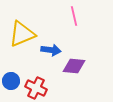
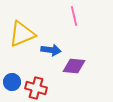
blue circle: moved 1 px right, 1 px down
red cross: rotated 10 degrees counterclockwise
